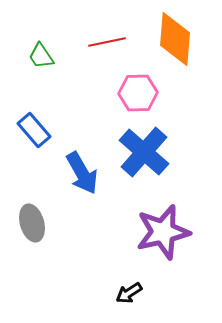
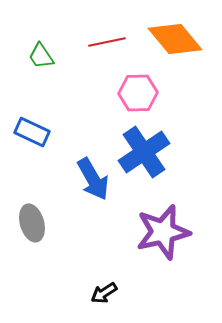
orange diamond: rotated 44 degrees counterclockwise
blue rectangle: moved 2 px left, 2 px down; rotated 24 degrees counterclockwise
blue cross: rotated 15 degrees clockwise
blue arrow: moved 11 px right, 6 px down
black arrow: moved 25 px left
